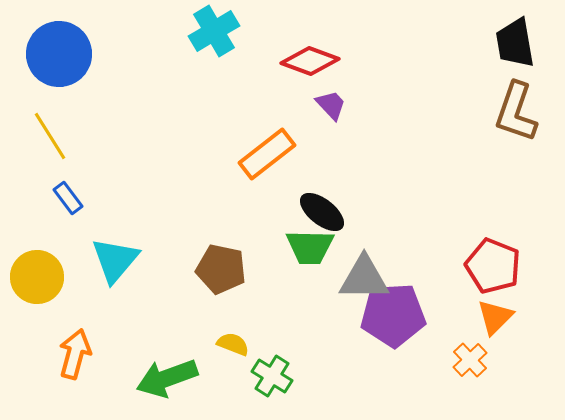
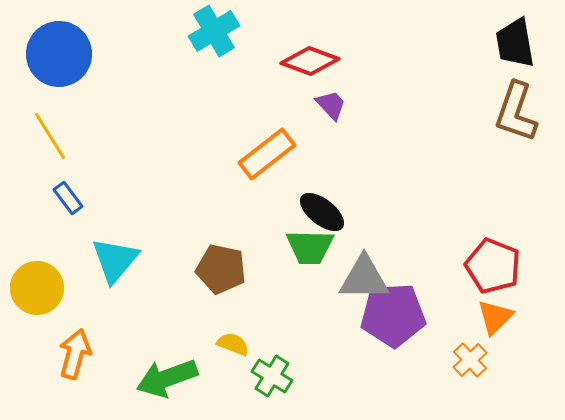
yellow circle: moved 11 px down
